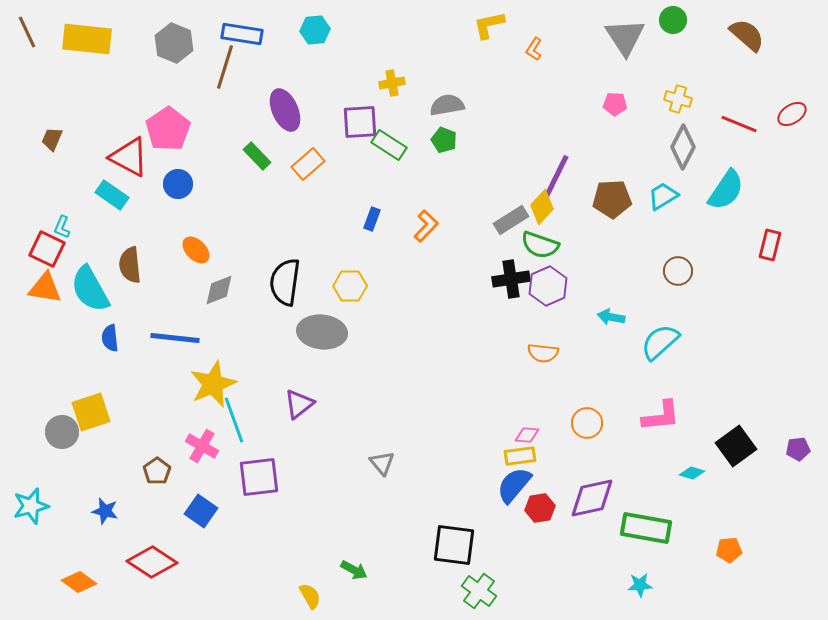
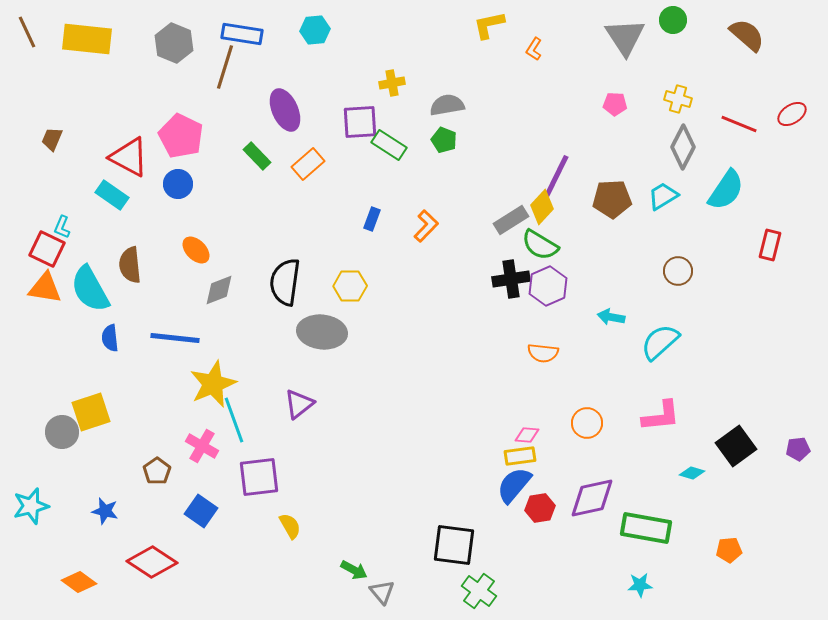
pink pentagon at (168, 129): moved 13 px right, 7 px down; rotated 12 degrees counterclockwise
green semicircle at (540, 245): rotated 12 degrees clockwise
gray triangle at (382, 463): moved 129 px down
yellow semicircle at (310, 596): moved 20 px left, 70 px up
